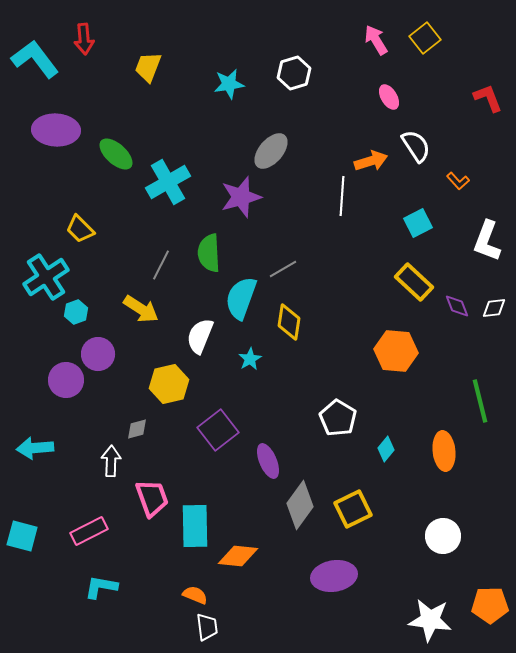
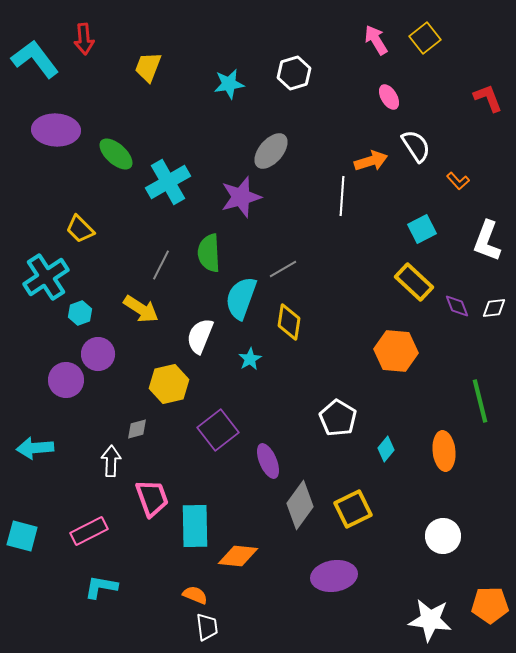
cyan square at (418, 223): moved 4 px right, 6 px down
cyan hexagon at (76, 312): moved 4 px right, 1 px down
